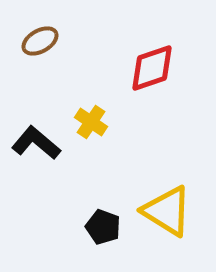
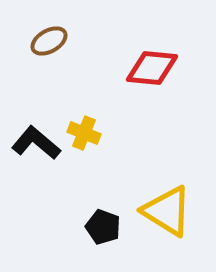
brown ellipse: moved 9 px right
red diamond: rotated 24 degrees clockwise
yellow cross: moved 7 px left, 11 px down; rotated 12 degrees counterclockwise
